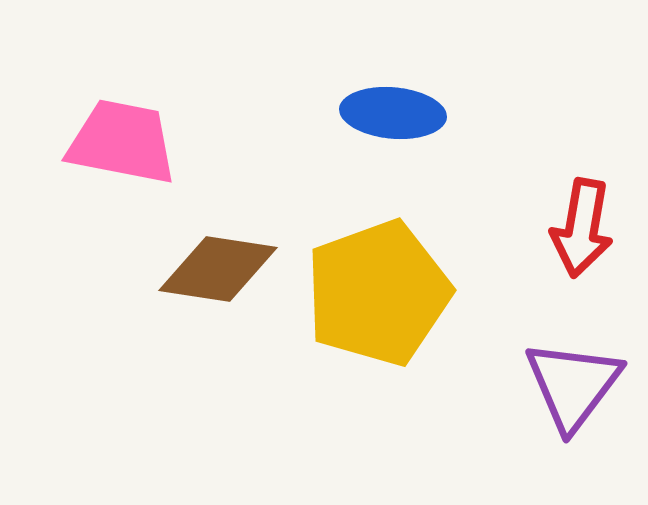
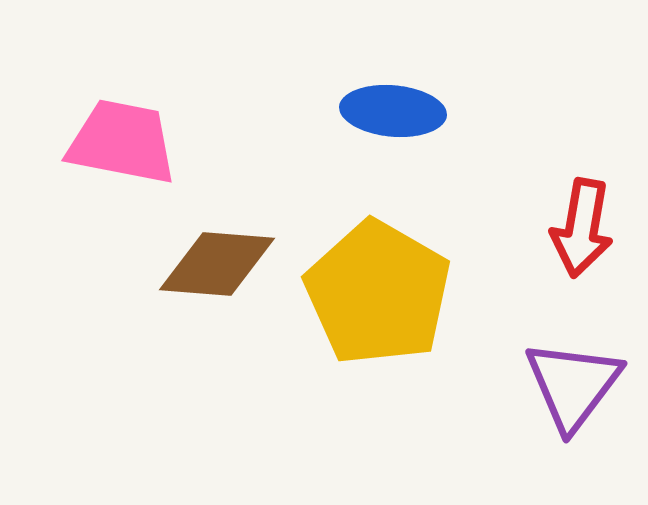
blue ellipse: moved 2 px up
brown diamond: moved 1 px left, 5 px up; rotated 4 degrees counterclockwise
yellow pentagon: rotated 22 degrees counterclockwise
